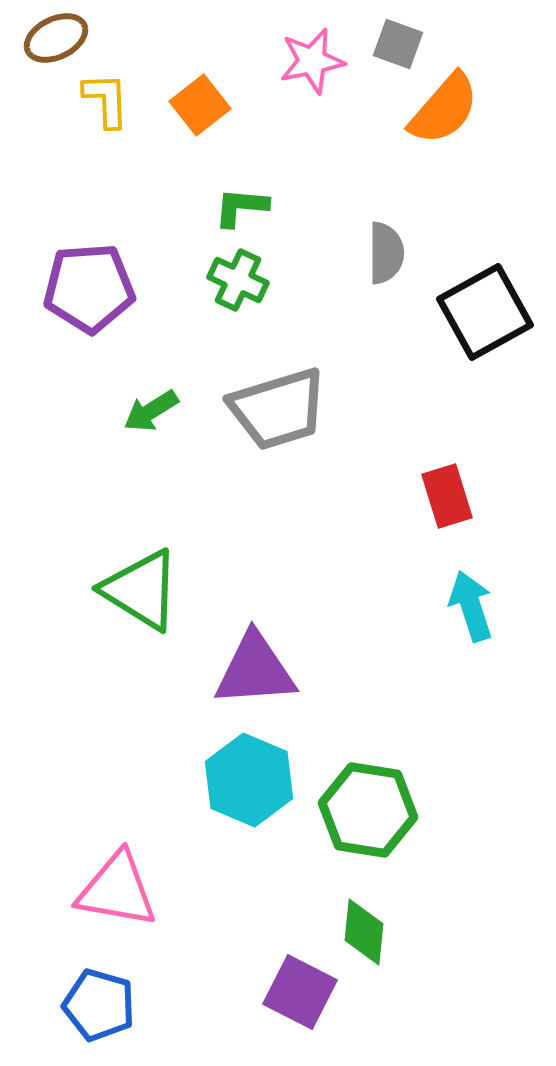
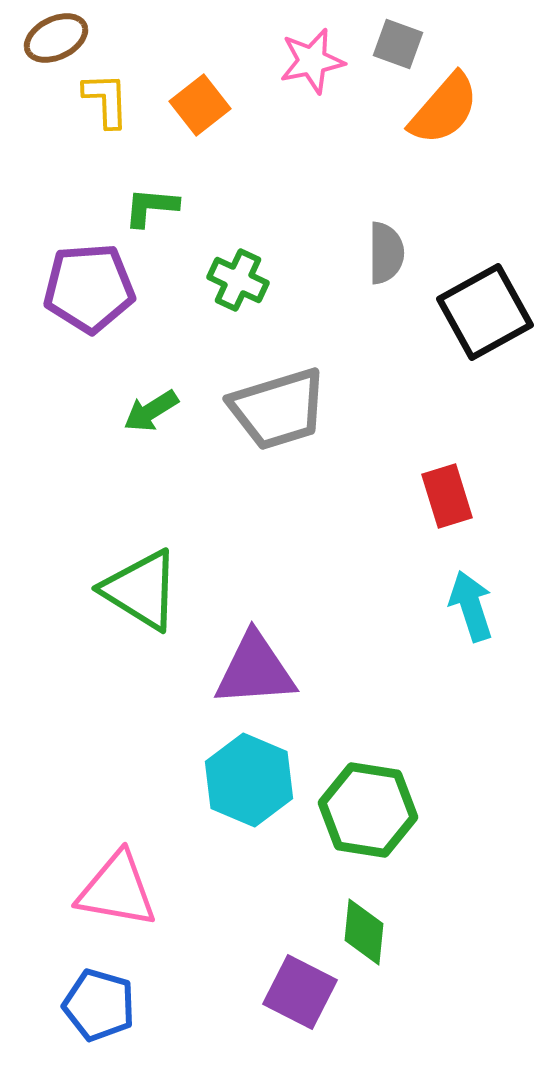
green L-shape: moved 90 px left
